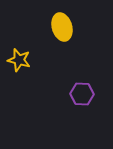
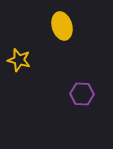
yellow ellipse: moved 1 px up
